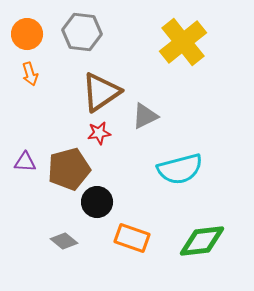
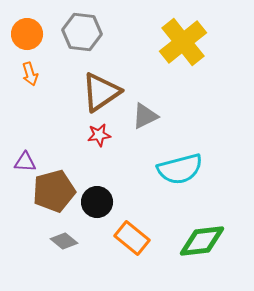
red star: moved 2 px down
brown pentagon: moved 15 px left, 22 px down
orange rectangle: rotated 20 degrees clockwise
